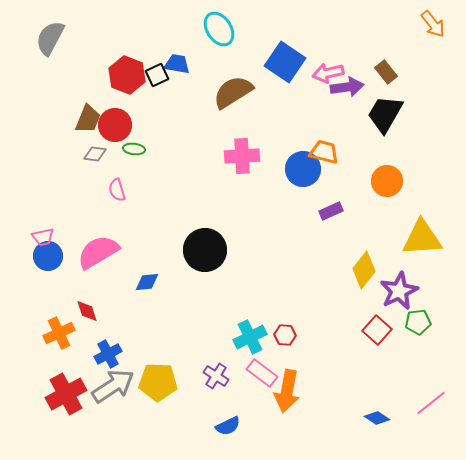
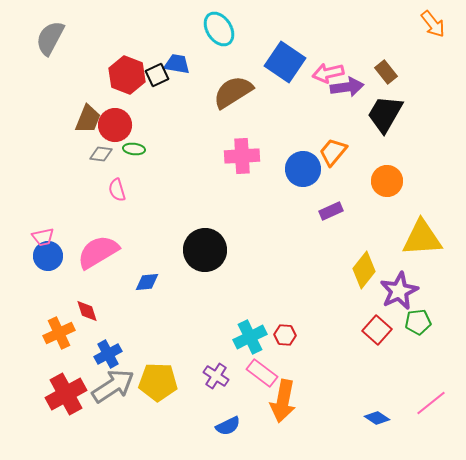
orange trapezoid at (324, 152): moved 9 px right; rotated 64 degrees counterclockwise
gray diamond at (95, 154): moved 6 px right
orange arrow at (287, 391): moved 4 px left, 10 px down
